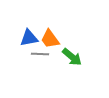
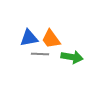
orange trapezoid: moved 1 px right
green arrow: rotated 30 degrees counterclockwise
